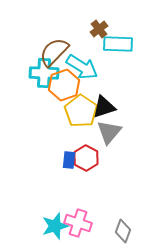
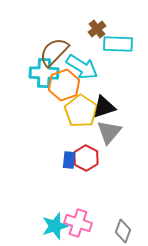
brown cross: moved 2 px left
